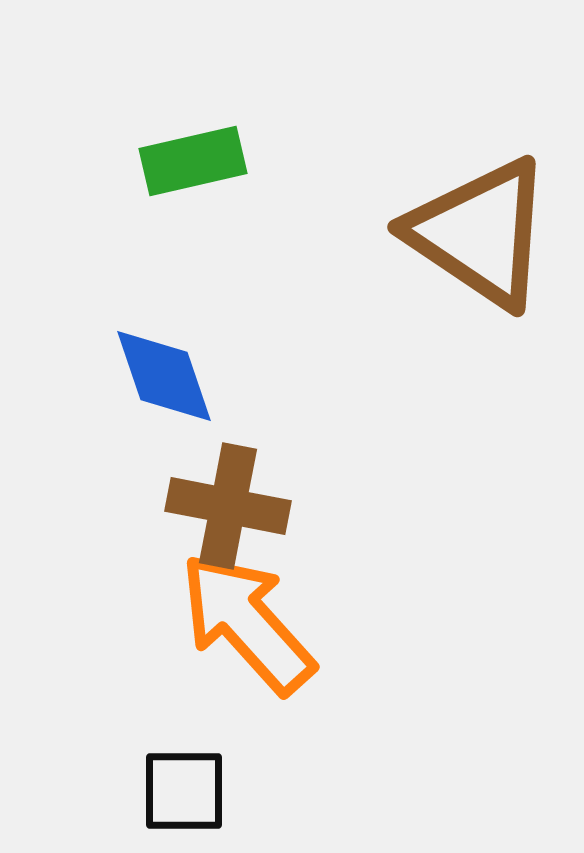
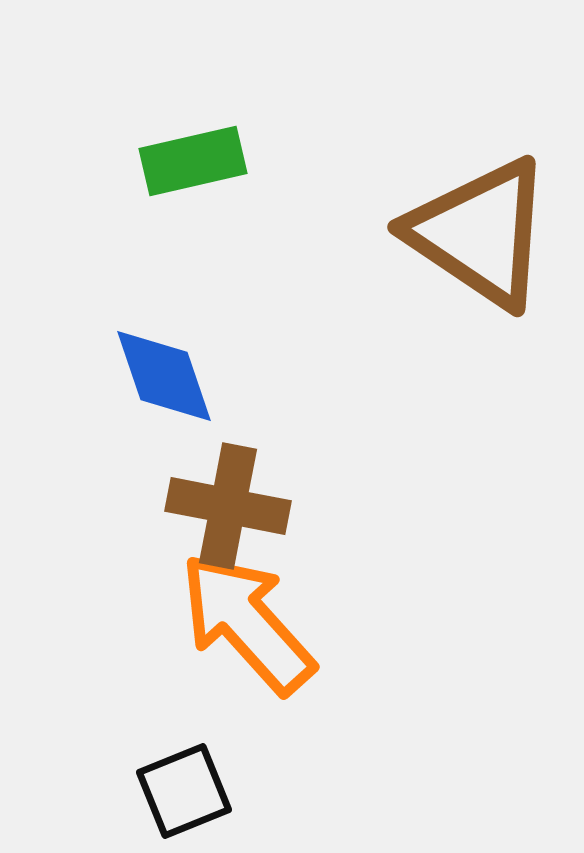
black square: rotated 22 degrees counterclockwise
